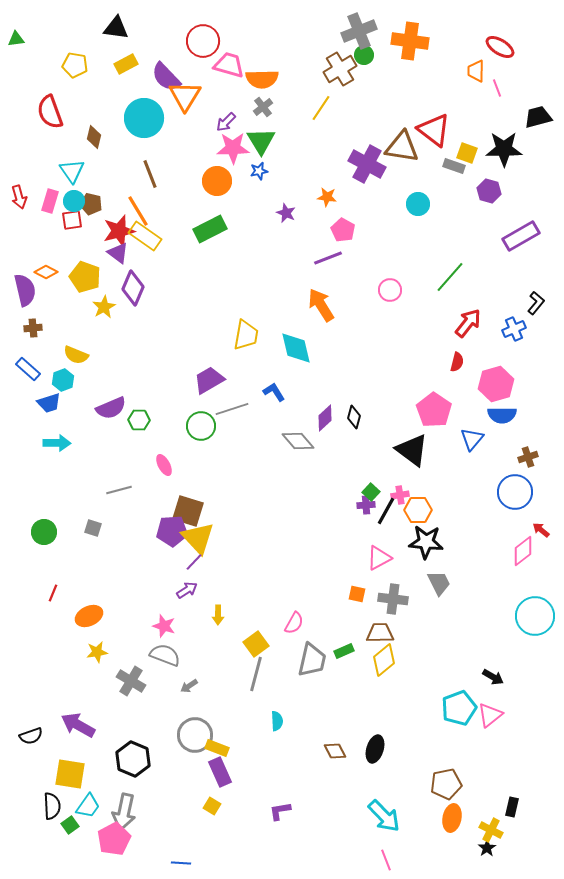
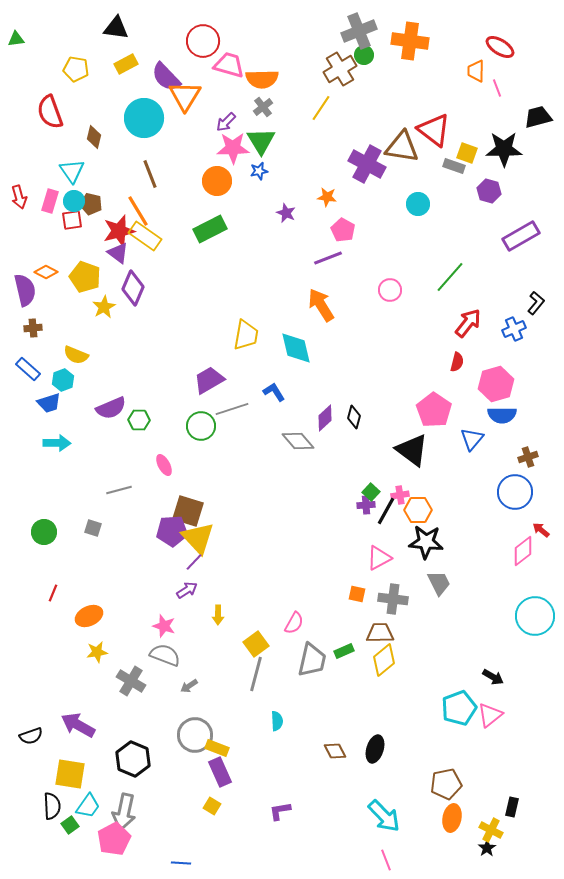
yellow pentagon at (75, 65): moved 1 px right, 4 px down
